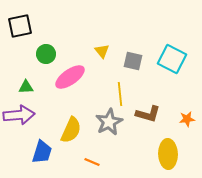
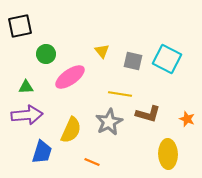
cyan square: moved 5 px left
yellow line: rotated 75 degrees counterclockwise
purple arrow: moved 8 px right
orange star: rotated 28 degrees clockwise
